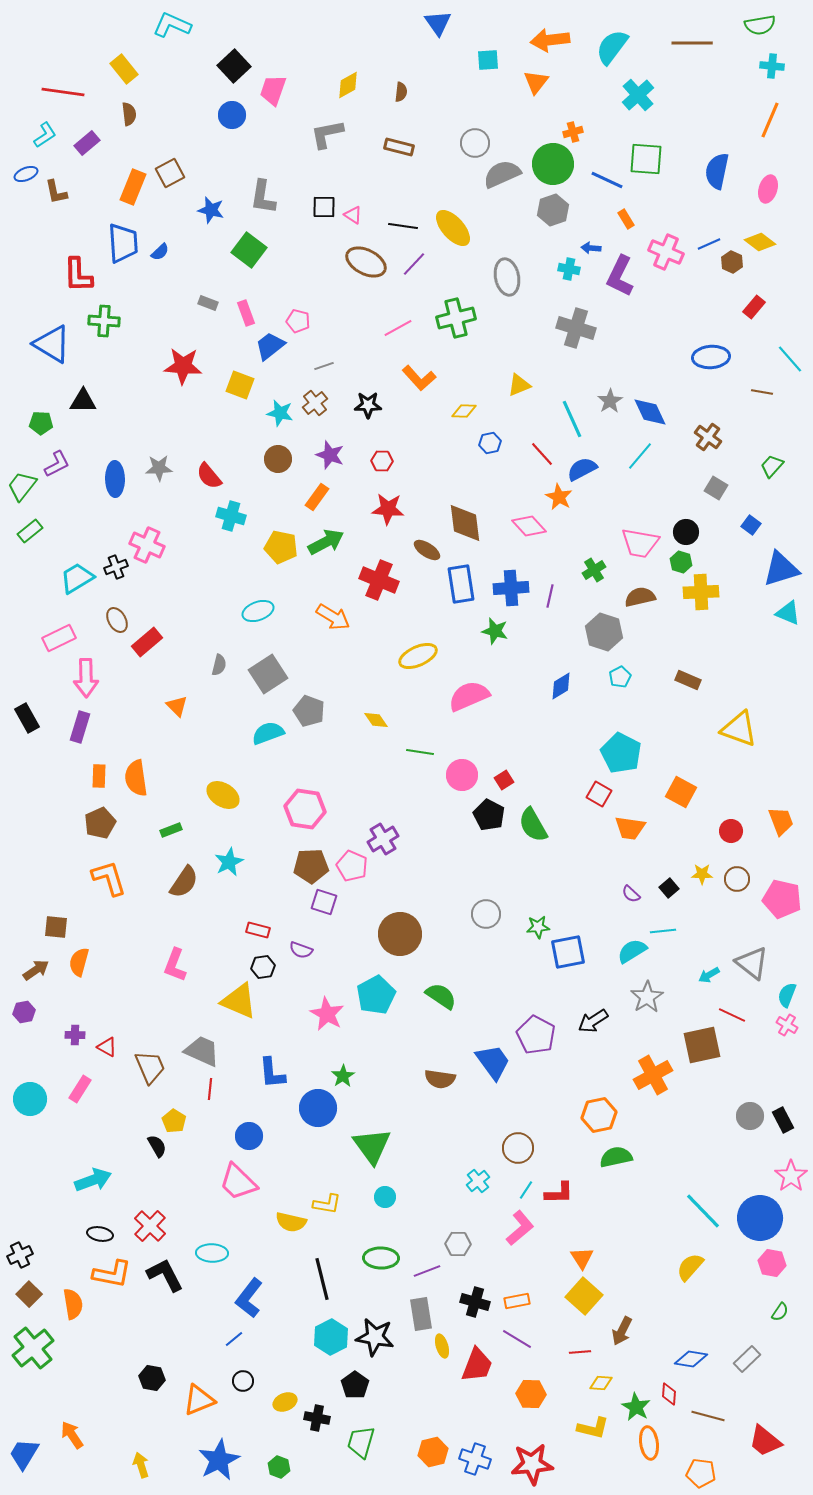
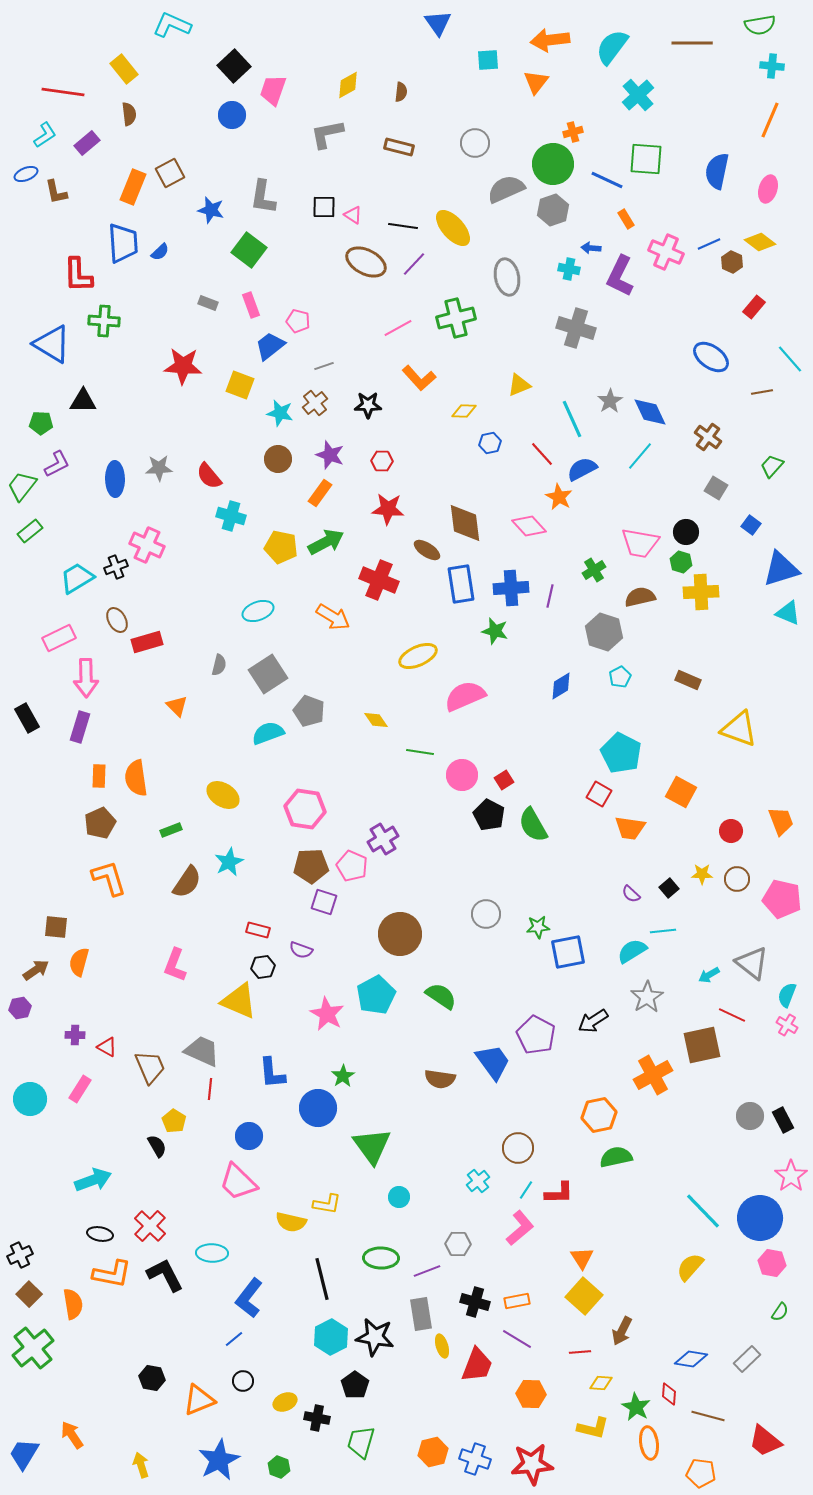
gray semicircle at (502, 174): moved 4 px right, 15 px down
pink rectangle at (246, 313): moved 5 px right, 8 px up
blue ellipse at (711, 357): rotated 39 degrees clockwise
brown line at (762, 392): rotated 20 degrees counterclockwise
orange rectangle at (317, 497): moved 3 px right, 4 px up
red rectangle at (147, 642): rotated 24 degrees clockwise
pink semicircle at (469, 696): moved 4 px left
brown semicircle at (184, 882): moved 3 px right
purple hexagon at (24, 1012): moved 4 px left, 4 px up
cyan circle at (385, 1197): moved 14 px right
